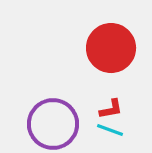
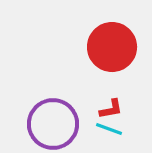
red circle: moved 1 px right, 1 px up
cyan line: moved 1 px left, 1 px up
